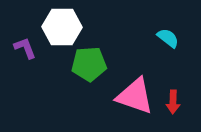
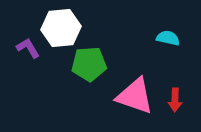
white hexagon: moved 1 px left, 1 px down; rotated 6 degrees counterclockwise
cyan semicircle: rotated 25 degrees counterclockwise
purple L-shape: moved 3 px right; rotated 10 degrees counterclockwise
red arrow: moved 2 px right, 2 px up
